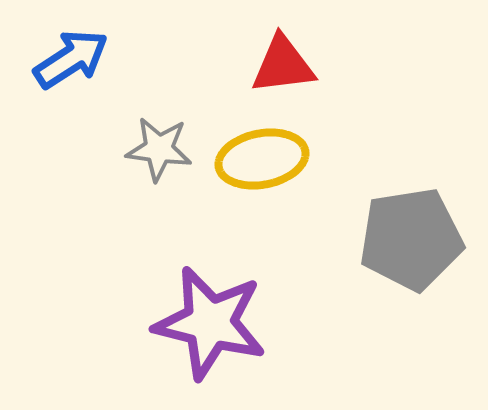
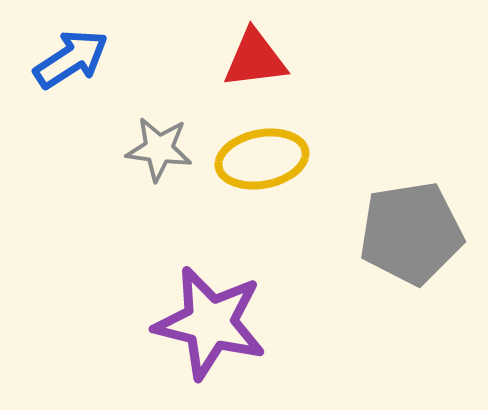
red triangle: moved 28 px left, 6 px up
gray pentagon: moved 6 px up
